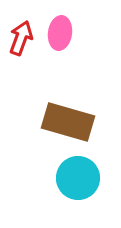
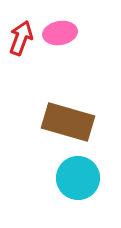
pink ellipse: rotated 72 degrees clockwise
